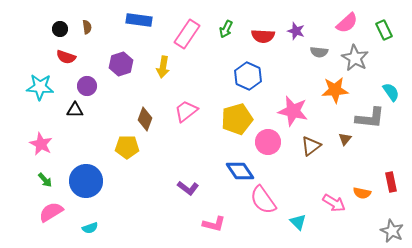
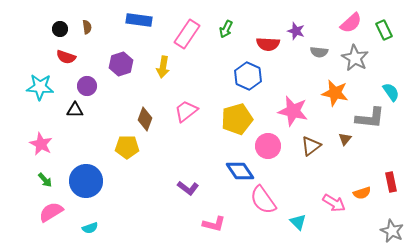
pink semicircle at (347, 23): moved 4 px right
red semicircle at (263, 36): moved 5 px right, 8 px down
orange star at (335, 90): moved 3 px down; rotated 16 degrees clockwise
pink circle at (268, 142): moved 4 px down
orange semicircle at (362, 193): rotated 30 degrees counterclockwise
